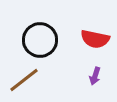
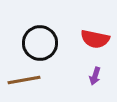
black circle: moved 3 px down
brown line: rotated 28 degrees clockwise
